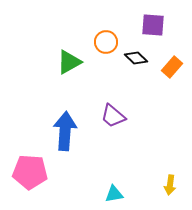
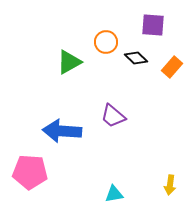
blue arrow: moved 3 px left; rotated 90 degrees counterclockwise
